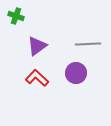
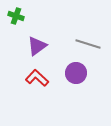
gray line: rotated 20 degrees clockwise
